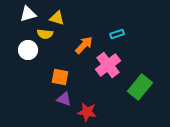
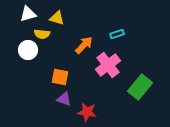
yellow semicircle: moved 3 px left
